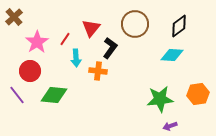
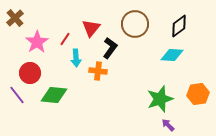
brown cross: moved 1 px right, 1 px down
red circle: moved 2 px down
green star: rotated 12 degrees counterclockwise
purple arrow: moved 2 px left, 1 px up; rotated 64 degrees clockwise
